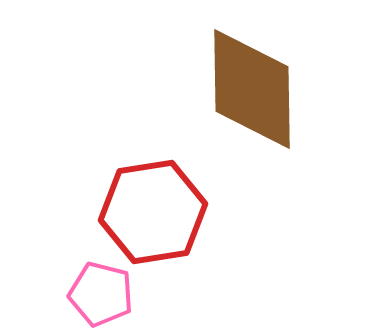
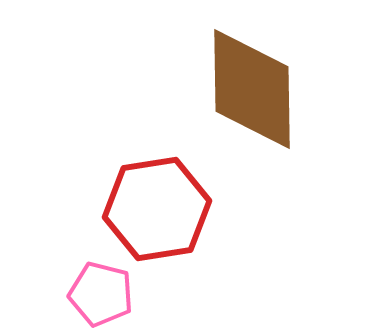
red hexagon: moved 4 px right, 3 px up
